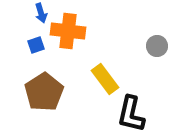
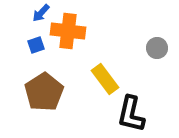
blue arrow: rotated 60 degrees clockwise
gray circle: moved 2 px down
